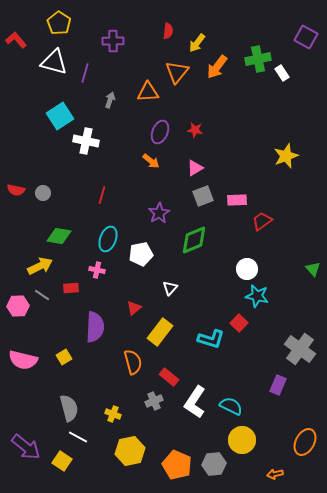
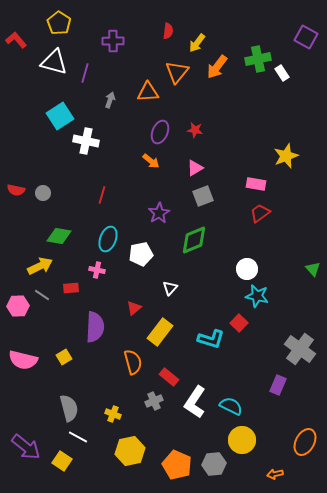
pink rectangle at (237, 200): moved 19 px right, 16 px up; rotated 12 degrees clockwise
red trapezoid at (262, 221): moved 2 px left, 8 px up
